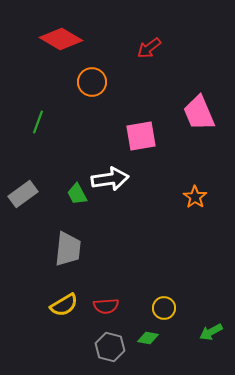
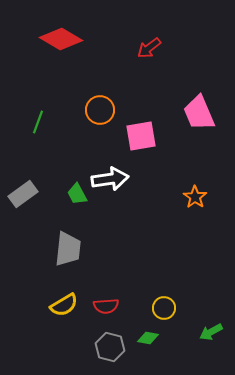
orange circle: moved 8 px right, 28 px down
